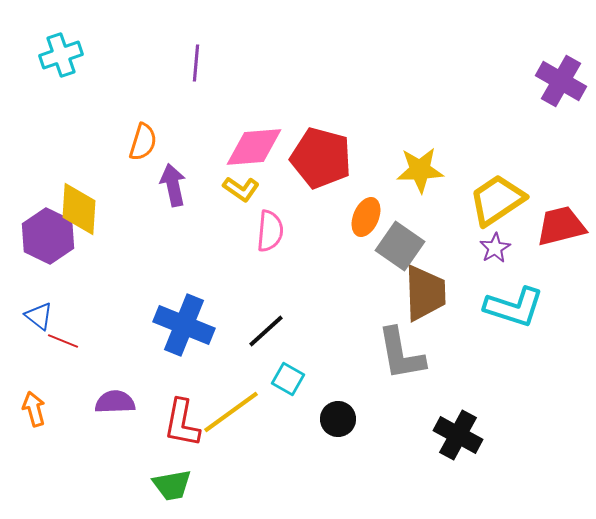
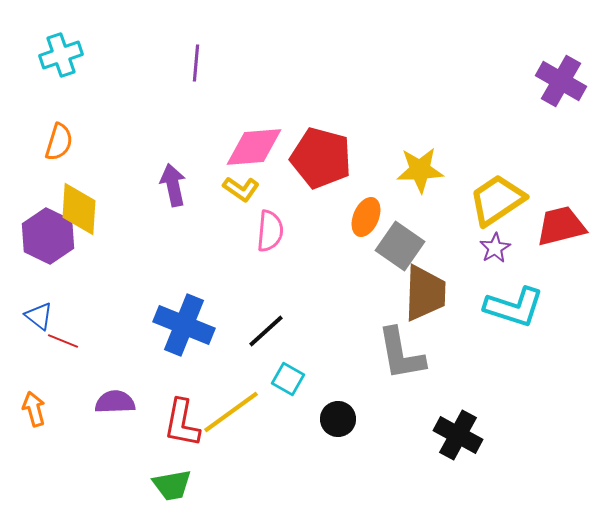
orange semicircle: moved 84 px left
brown trapezoid: rotated 4 degrees clockwise
